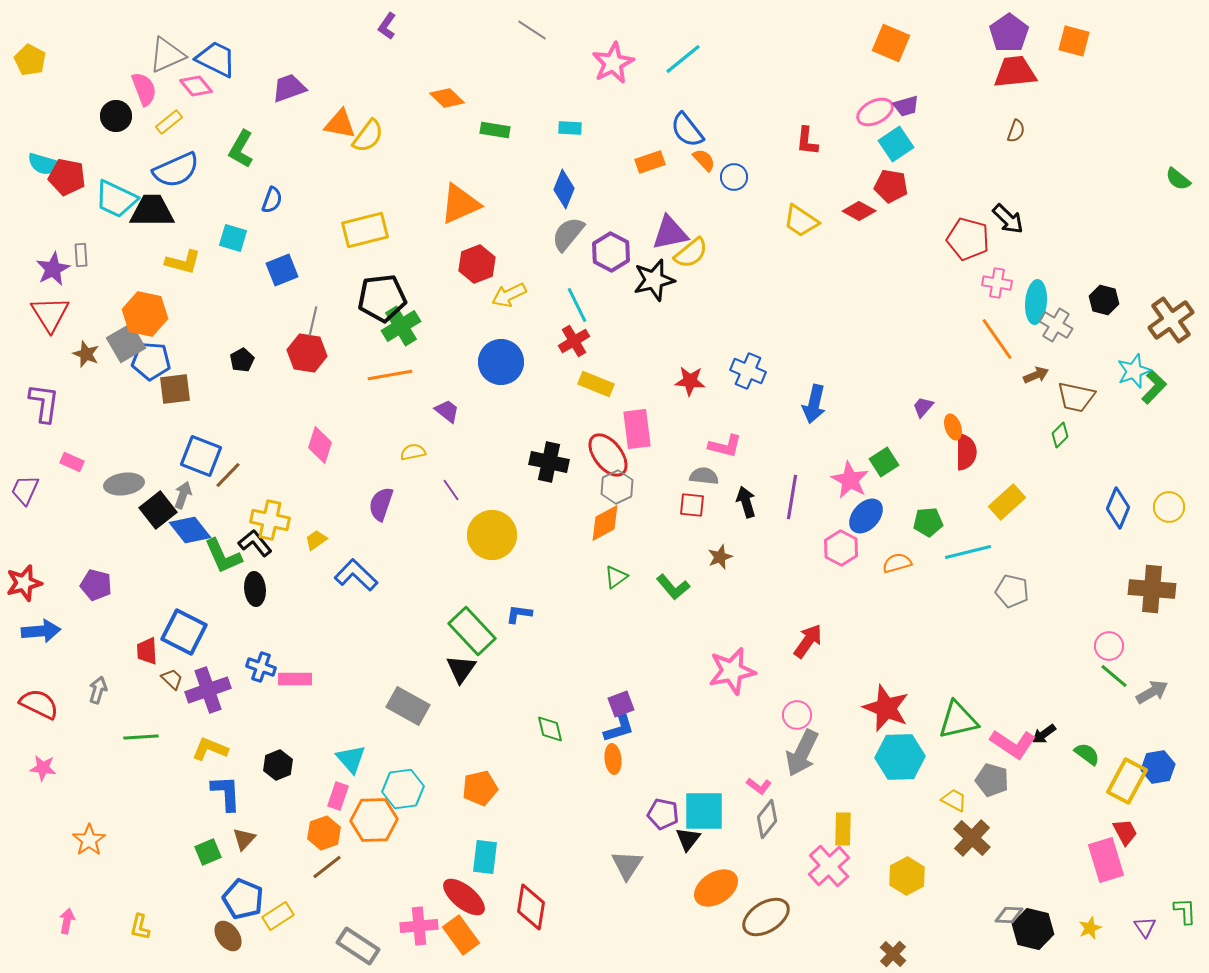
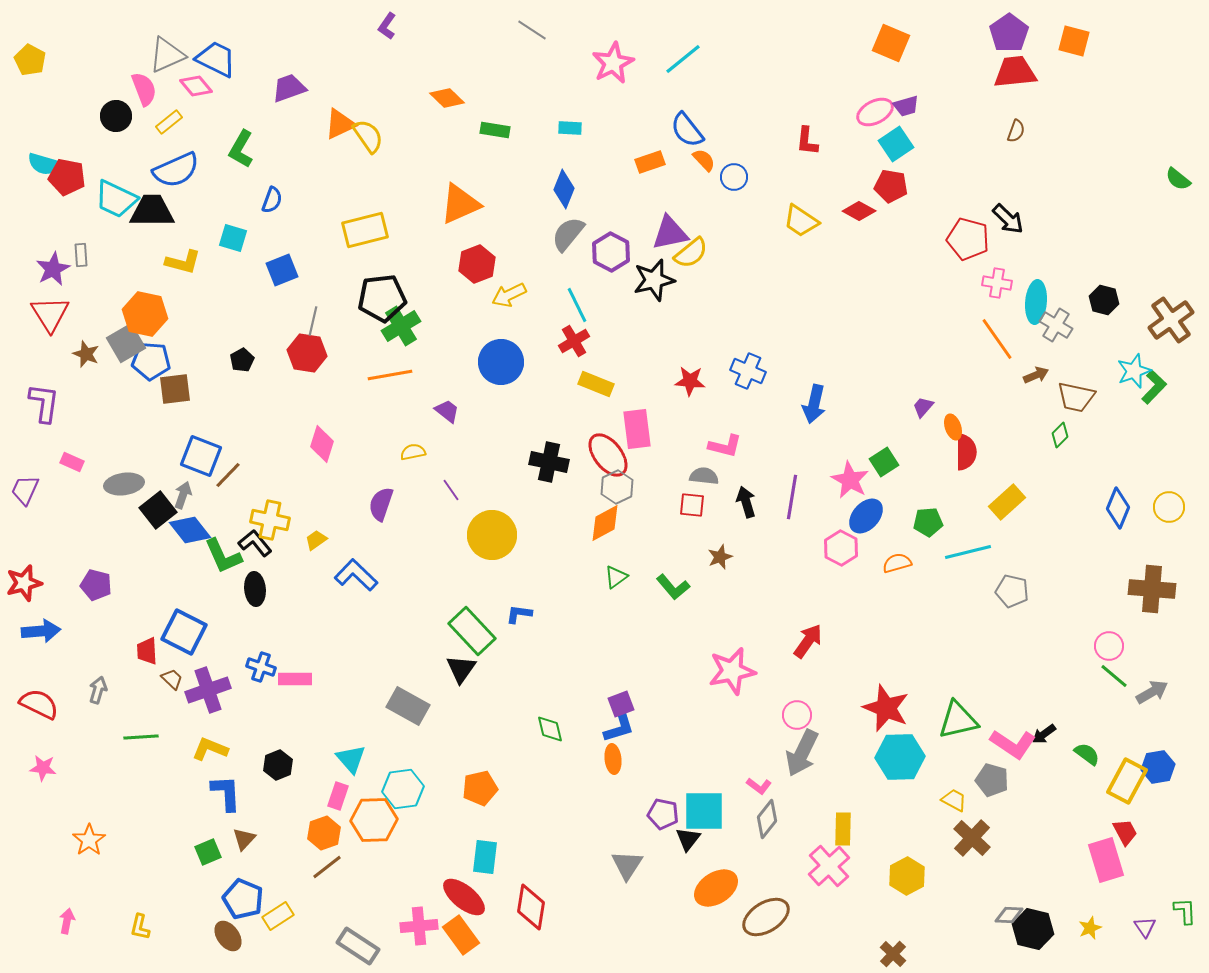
orange triangle at (340, 124): rotated 36 degrees counterclockwise
yellow semicircle at (368, 136): rotated 72 degrees counterclockwise
pink diamond at (320, 445): moved 2 px right, 1 px up
